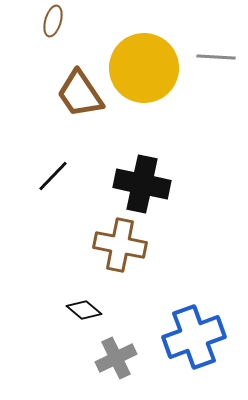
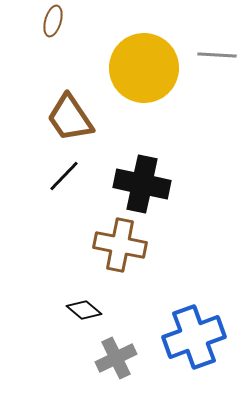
gray line: moved 1 px right, 2 px up
brown trapezoid: moved 10 px left, 24 px down
black line: moved 11 px right
